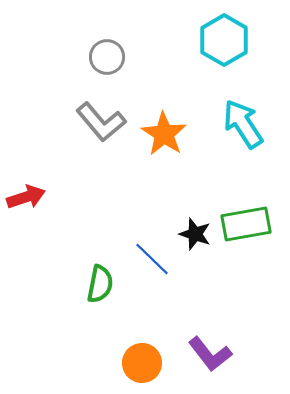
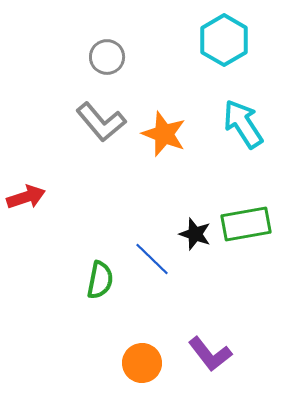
orange star: rotated 12 degrees counterclockwise
green semicircle: moved 4 px up
